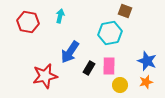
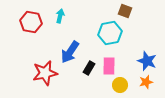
red hexagon: moved 3 px right
red star: moved 3 px up
